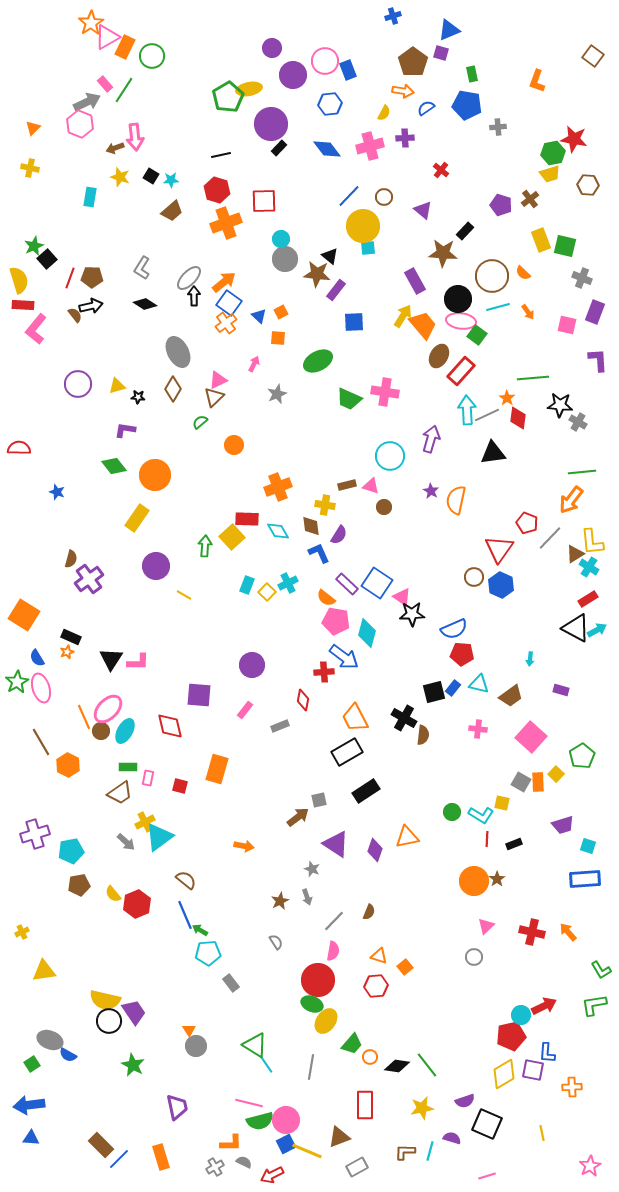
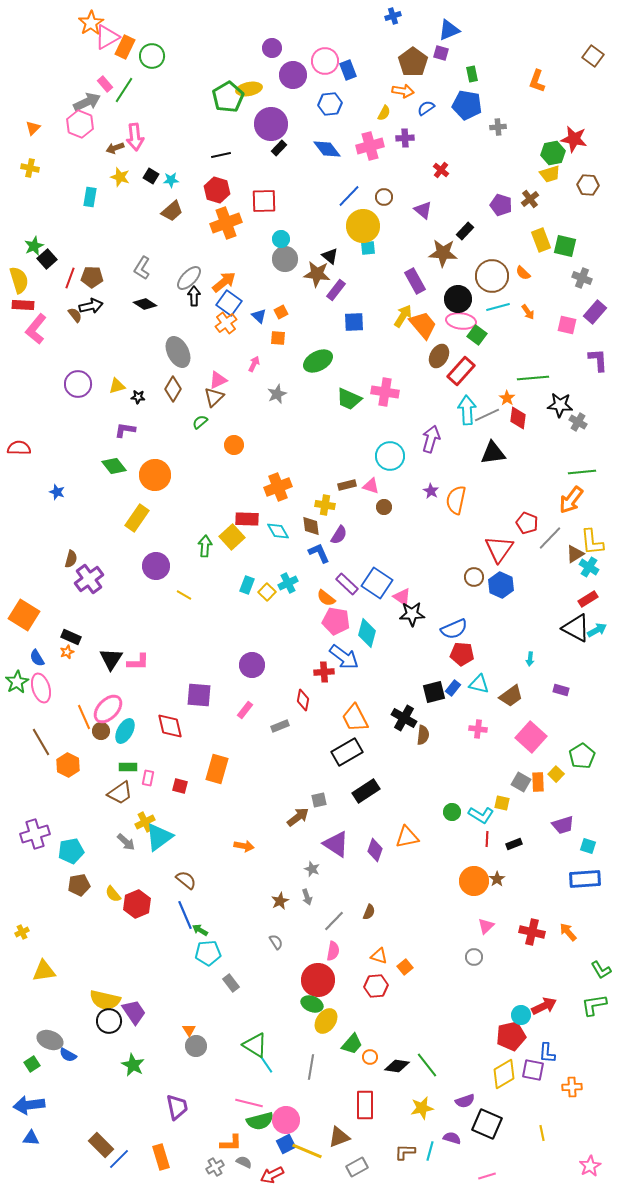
purple rectangle at (595, 312): rotated 20 degrees clockwise
